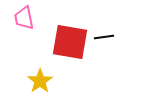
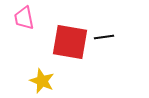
yellow star: moved 2 px right; rotated 15 degrees counterclockwise
